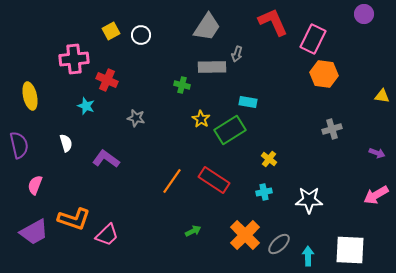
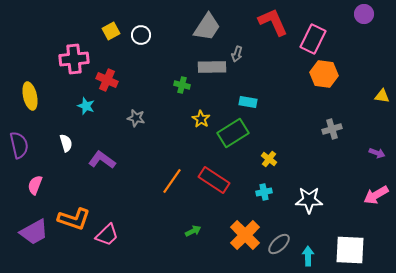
green rectangle: moved 3 px right, 3 px down
purple L-shape: moved 4 px left, 1 px down
